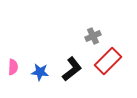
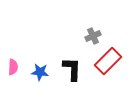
black L-shape: rotated 50 degrees counterclockwise
